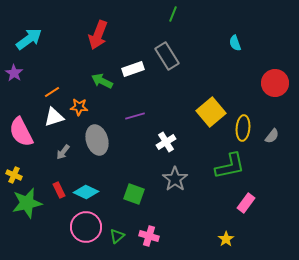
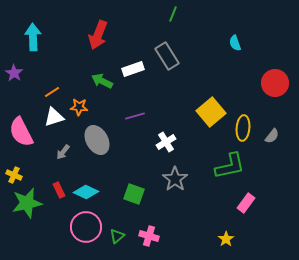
cyan arrow: moved 4 px right, 2 px up; rotated 56 degrees counterclockwise
gray ellipse: rotated 12 degrees counterclockwise
